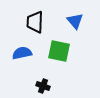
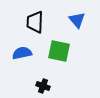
blue triangle: moved 2 px right, 1 px up
